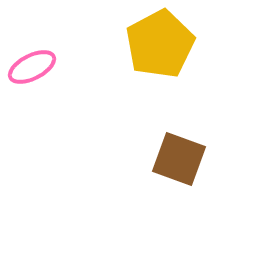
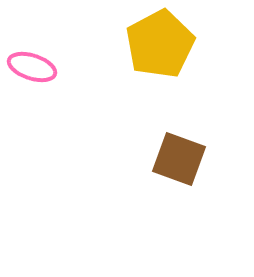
pink ellipse: rotated 45 degrees clockwise
